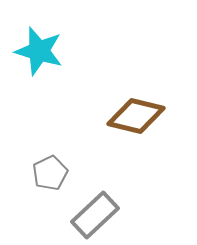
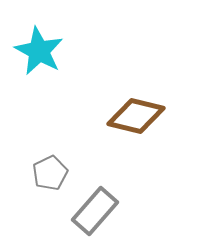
cyan star: rotated 12 degrees clockwise
gray rectangle: moved 4 px up; rotated 6 degrees counterclockwise
